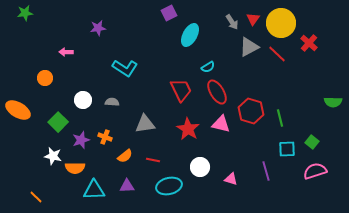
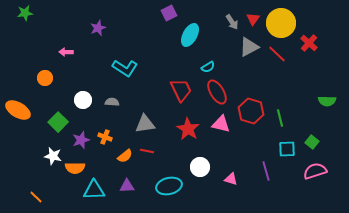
purple star at (98, 28): rotated 14 degrees counterclockwise
green semicircle at (333, 102): moved 6 px left, 1 px up
red line at (153, 160): moved 6 px left, 9 px up
